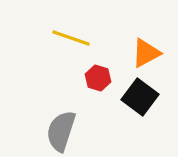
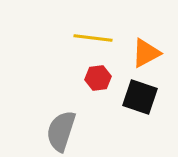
yellow line: moved 22 px right; rotated 12 degrees counterclockwise
red hexagon: rotated 25 degrees counterclockwise
black square: rotated 18 degrees counterclockwise
